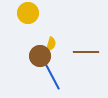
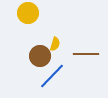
yellow semicircle: moved 4 px right
brown line: moved 2 px down
blue line: rotated 72 degrees clockwise
